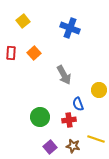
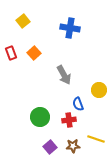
blue cross: rotated 12 degrees counterclockwise
red rectangle: rotated 24 degrees counterclockwise
brown star: rotated 16 degrees counterclockwise
